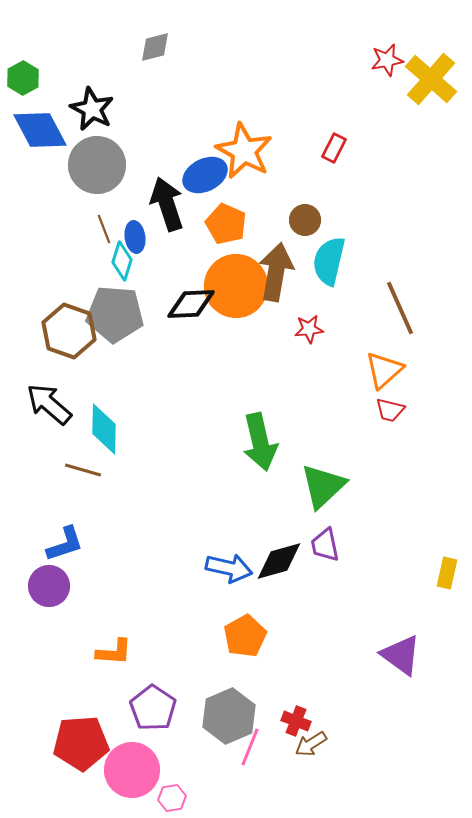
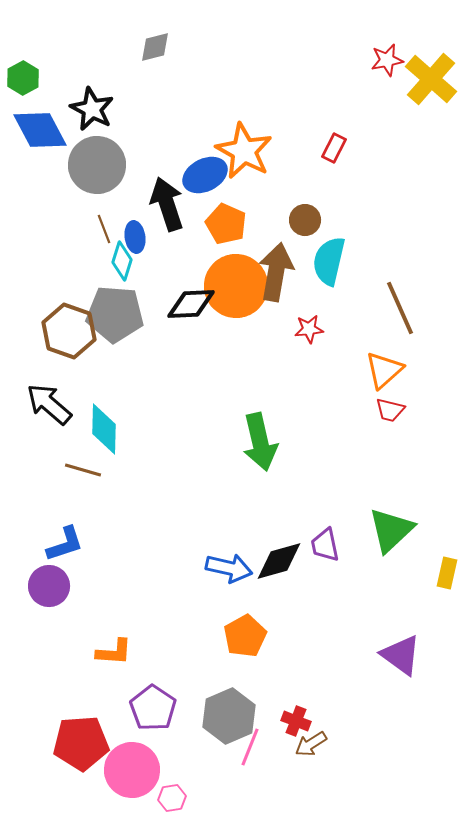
green triangle at (323, 486): moved 68 px right, 44 px down
